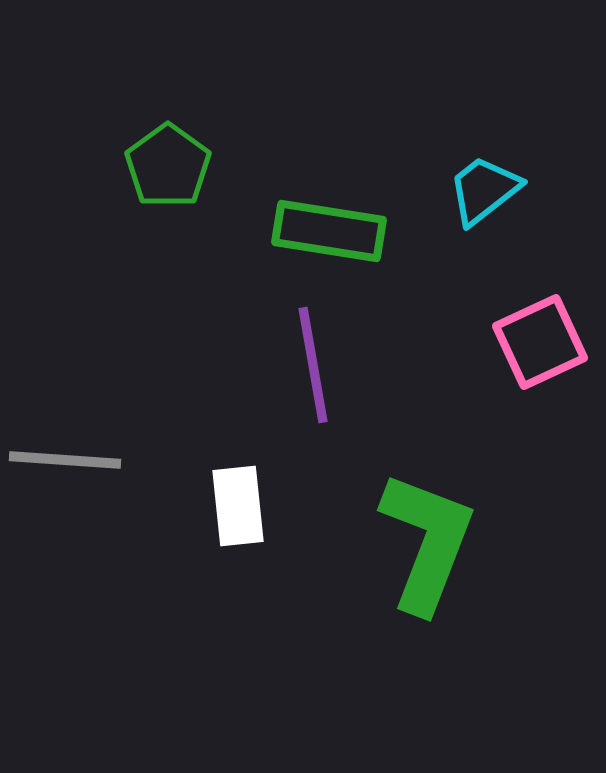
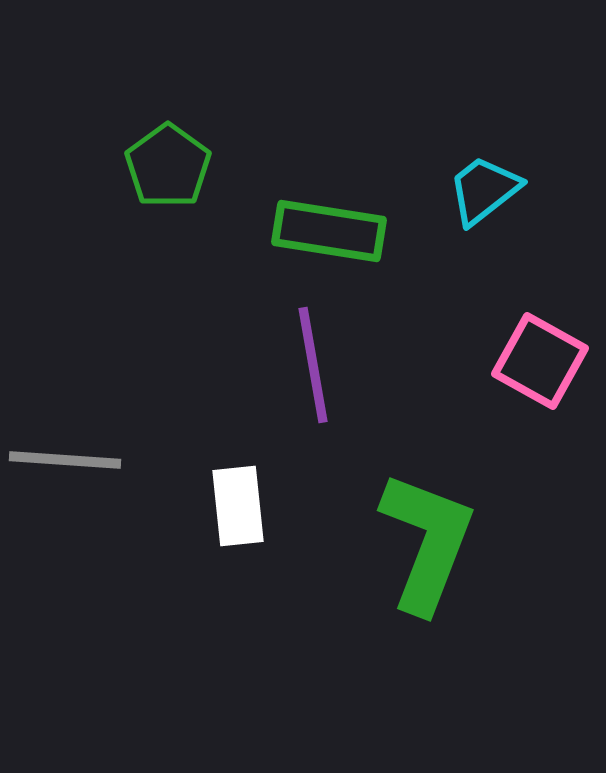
pink square: moved 19 px down; rotated 36 degrees counterclockwise
